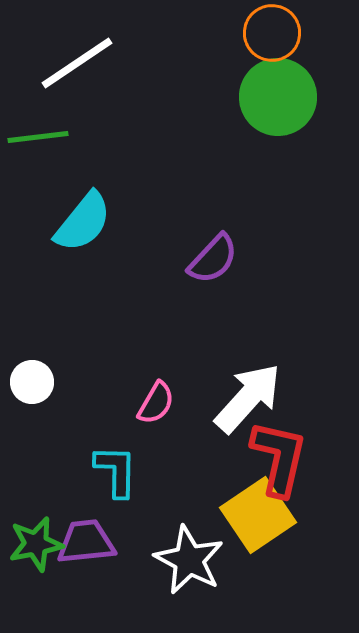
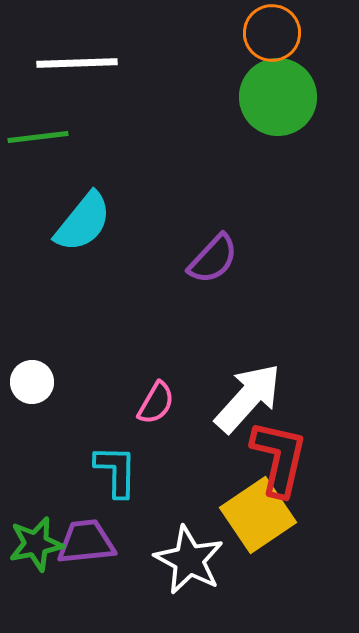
white line: rotated 32 degrees clockwise
